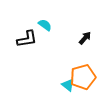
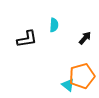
cyan semicircle: moved 9 px right; rotated 56 degrees clockwise
orange pentagon: moved 1 px left, 1 px up
